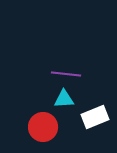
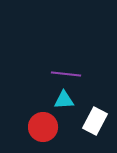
cyan triangle: moved 1 px down
white rectangle: moved 4 px down; rotated 40 degrees counterclockwise
